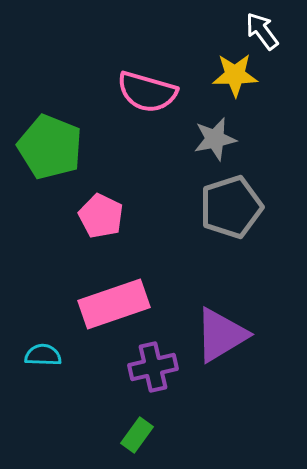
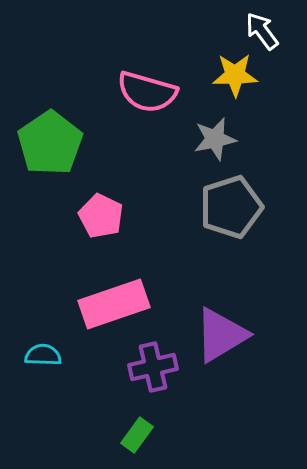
green pentagon: moved 4 px up; rotated 16 degrees clockwise
